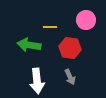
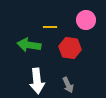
gray arrow: moved 2 px left, 8 px down
